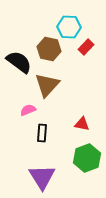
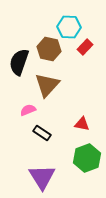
red rectangle: moved 1 px left
black semicircle: rotated 108 degrees counterclockwise
black rectangle: rotated 60 degrees counterclockwise
